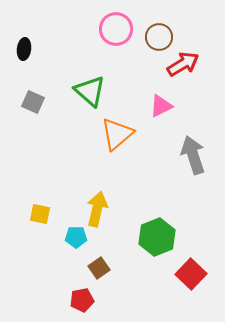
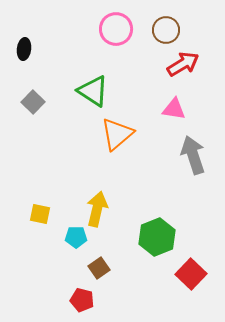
brown circle: moved 7 px right, 7 px up
green triangle: moved 3 px right; rotated 8 degrees counterclockwise
gray square: rotated 20 degrees clockwise
pink triangle: moved 13 px right, 3 px down; rotated 35 degrees clockwise
red pentagon: rotated 25 degrees clockwise
